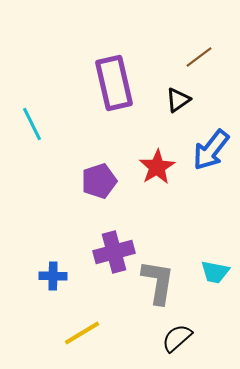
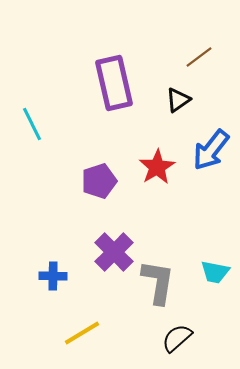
purple cross: rotated 30 degrees counterclockwise
